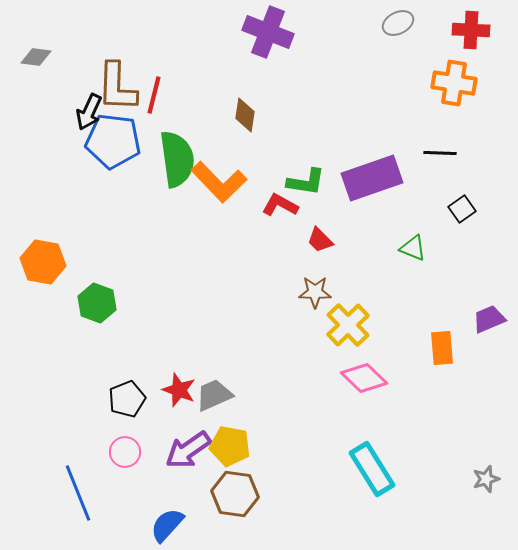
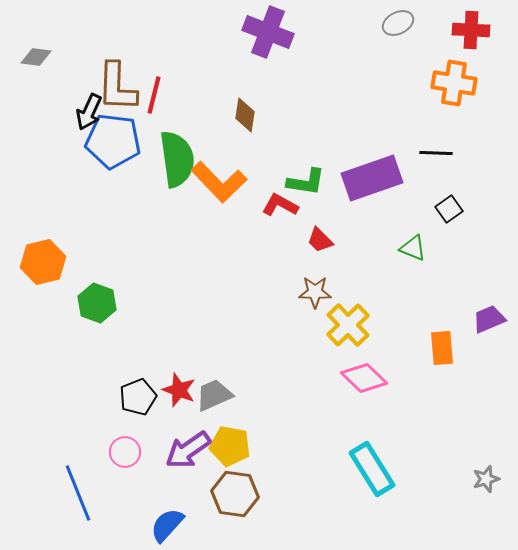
black line: moved 4 px left
black square: moved 13 px left
orange hexagon: rotated 24 degrees counterclockwise
black pentagon: moved 11 px right, 2 px up
